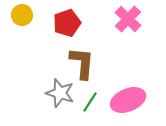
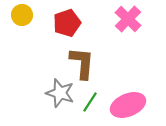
pink ellipse: moved 5 px down
